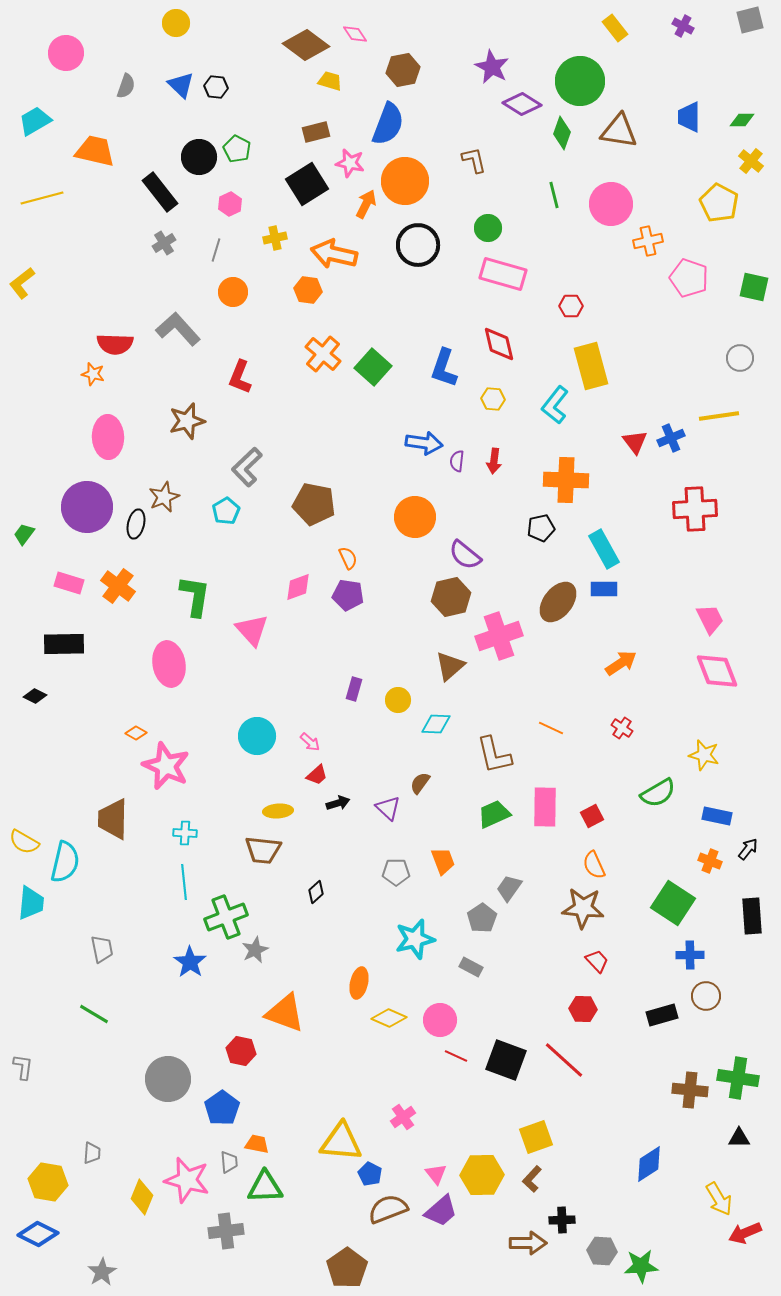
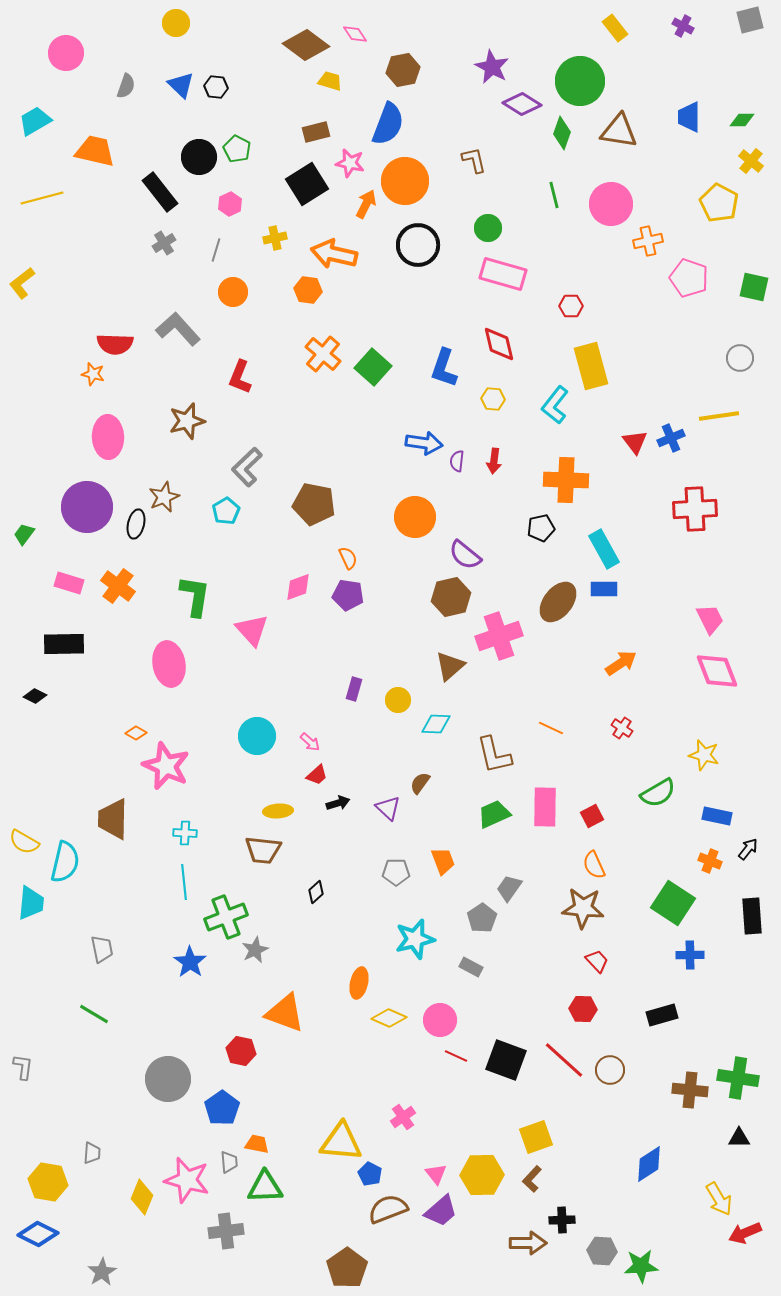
brown circle at (706, 996): moved 96 px left, 74 px down
